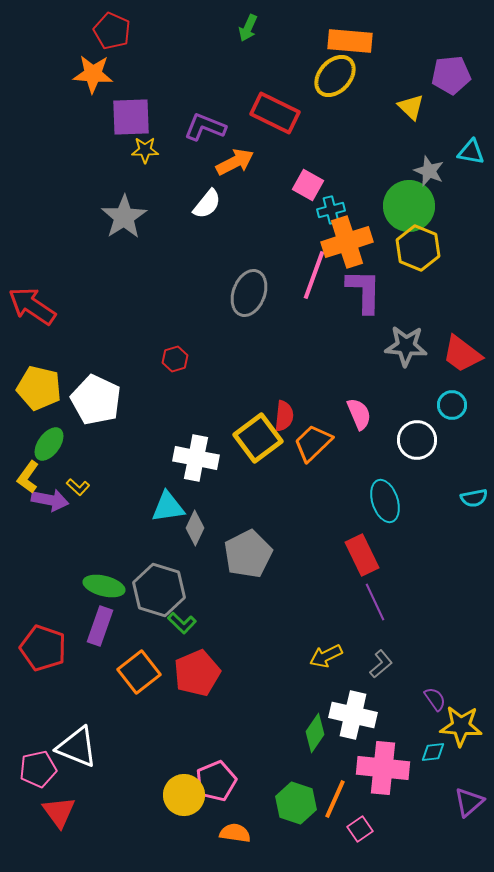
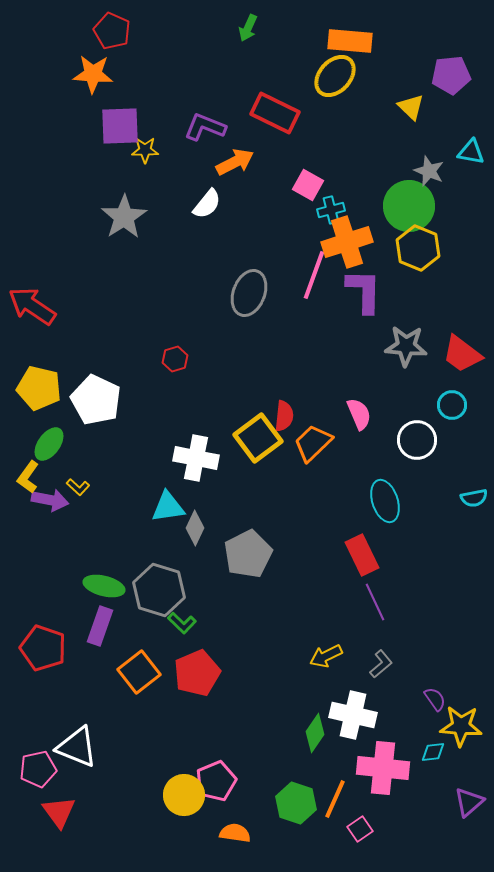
purple square at (131, 117): moved 11 px left, 9 px down
